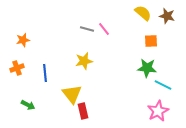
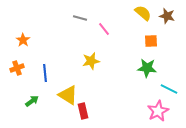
gray line: moved 7 px left, 11 px up
orange star: rotated 24 degrees counterclockwise
yellow star: moved 7 px right
cyan line: moved 6 px right, 4 px down
yellow triangle: moved 4 px left, 1 px down; rotated 20 degrees counterclockwise
green arrow: moved 4 px right, 4 px up; rotated 64 degrees counterclockwise
